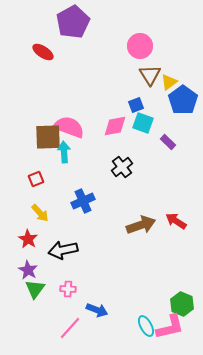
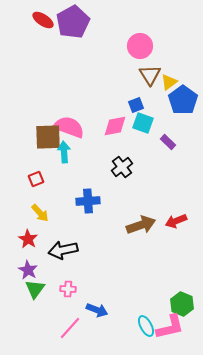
red ellipse: moved 32 px up
blue cross: moved 5 px right; rotated 20 degrees clockwise
red arrow: rotated 55 degrees counterclockwise
